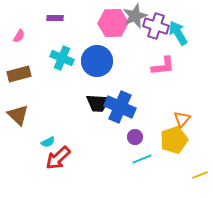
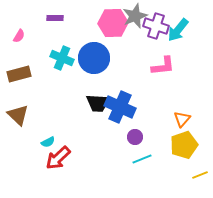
cyan arrow: moved 3 px up; rotated 110 degrees counterclockwise
blue circle: moved 3 px left, 3 px up
yellow pentagon: moved 10 px right, 5 px down
